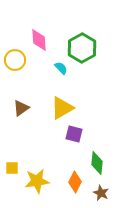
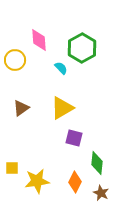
purple square: moved 4 px down
